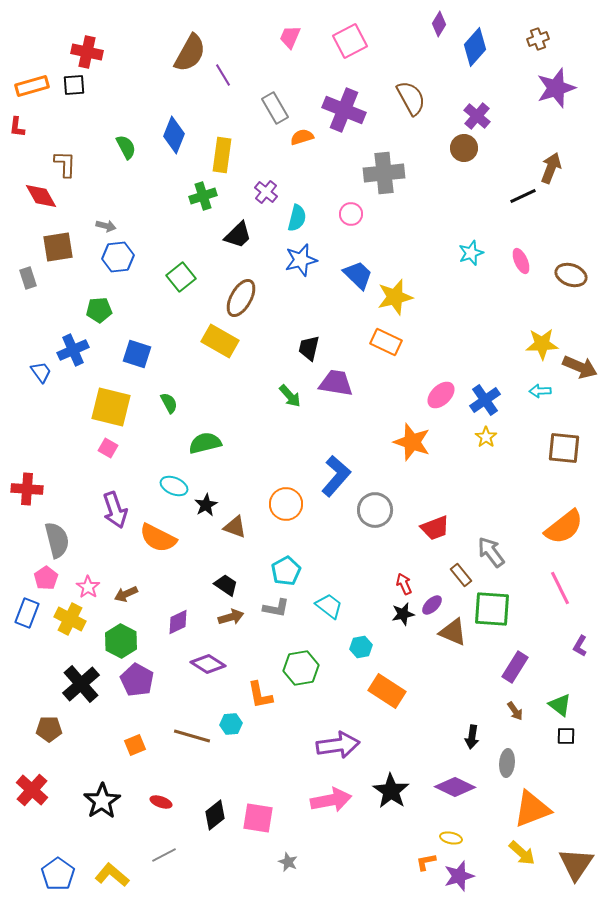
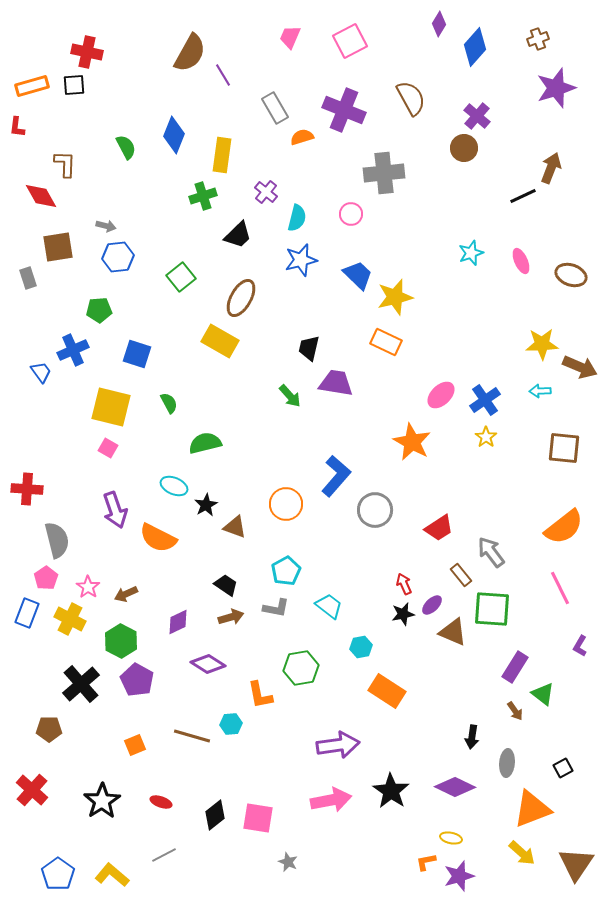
orange star at (412, 442): rotated 9 degrees clockwise
red trapezoid at (435, 528): moved 4 px right; rotated 12 degrees counterclockwise
green triangle at (560, 705): moved 17 px left, 11 px up
black square at (566, 736): moved 3 px left, 32 px down; rotated 30 degrees counterclockwise
